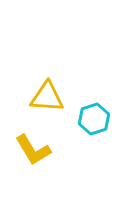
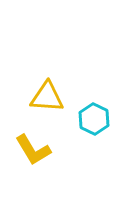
cyan hexagon: rotated 16 degrees counterclockwise
